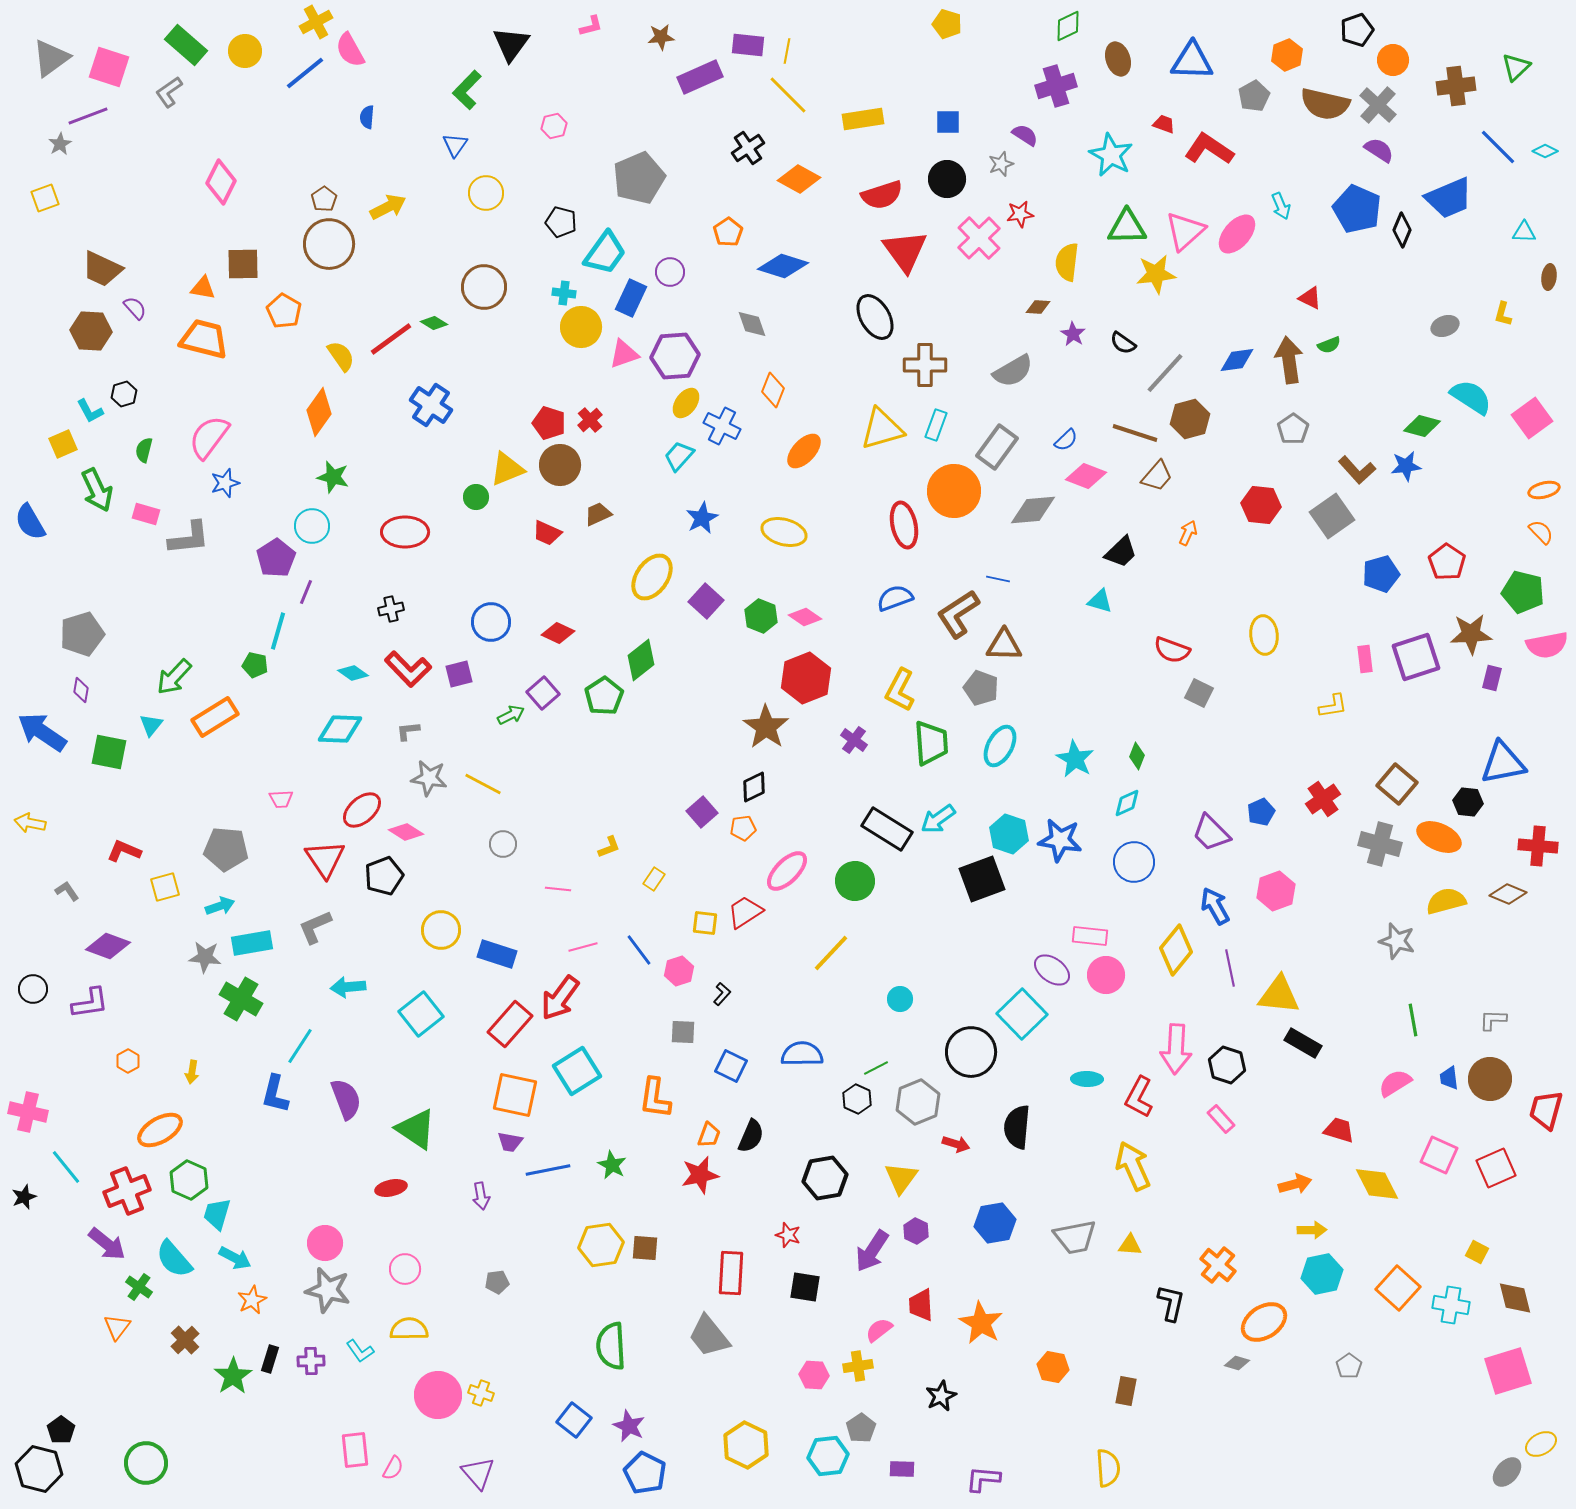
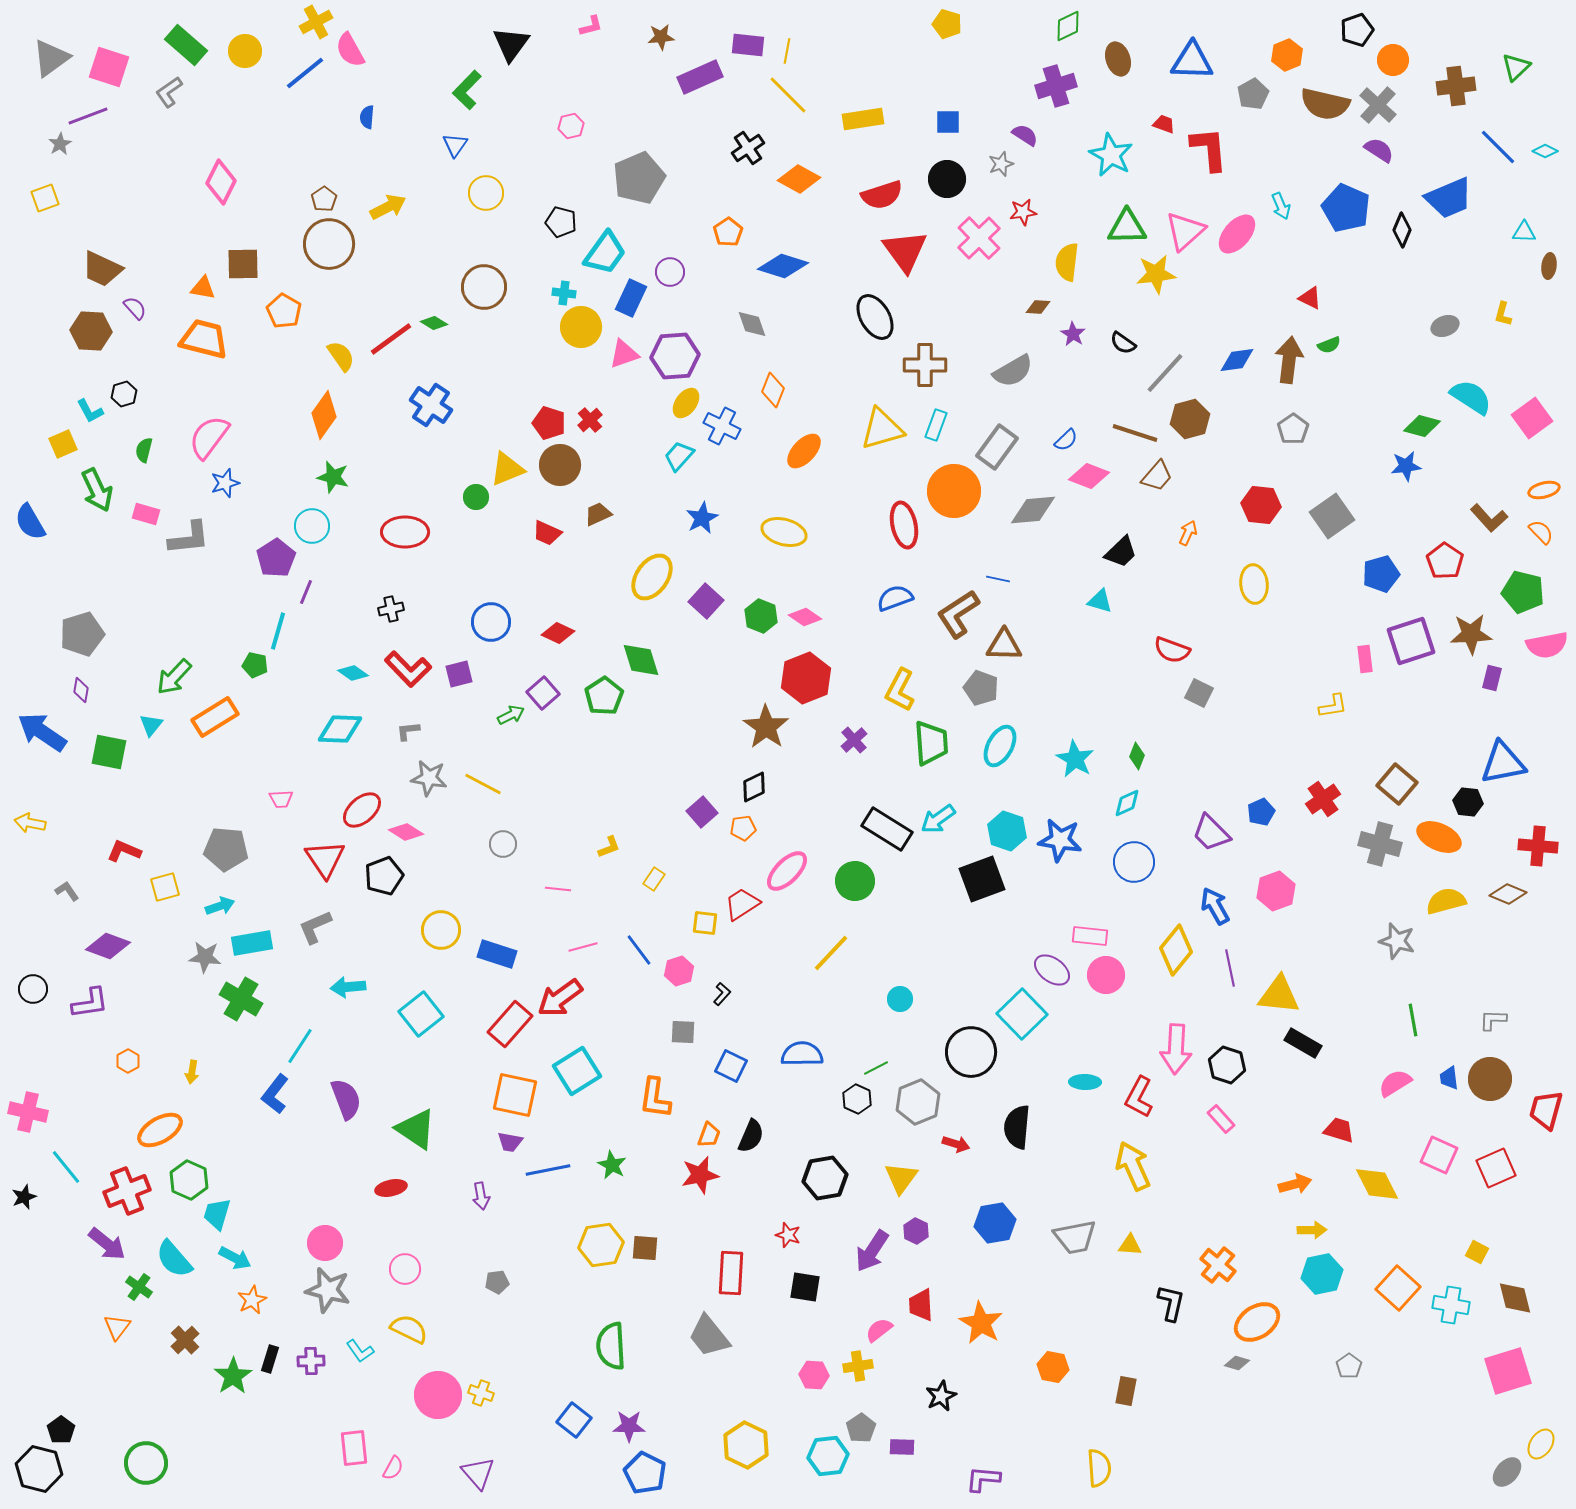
gray pentagon at (1254, 96): moved 1 px left, 2 px up
pink hexagon at (554, 126): moved 17 px right
red L-shape at (1209, 149): rotated 51 degrees clockwise
blue pentagon at (1357, 209): moved 11 px left, 1 px up
red star at (1020, 214): moved 3 px right, 2 px up
brown ellipse at (1549, 277): moved 11 px up
brown arrow at (1289, 360): rotated 15 degrees clockwise
orange diamond at (319, 412): moved 5 px right, 3 px down
brown L-shape at (1357, 470): moved 132 px right, 48 px down
pink diamond at (1086, 476): moved 3 px right
red pentagon at (1447, 562): moved 2 px left, 1 px up
yellow ellipse at (1264, 635): moved 10 px left, 51 px up
purple square at (1416, 657): moved 5 px left, 16 px up
green diamond at (641, 660): rotated 69 degrees counterclockwise
purple cross at (854, 740): rotated 12 degrees clockwise
cyan hexagon at (1009, 834): moved 2 px left, 3 px up
red trapezoid at (745, 912): moved 3 px left, 8 px up
red arrow at (560, 998): rotated 18 degrees clockwise
cyan ellipse at (1087, 1079): moved 2 px left, 3 px down
blue L-shape at (275, 1094): rotated 24 degrees clockwise
orange ellipse at (1264, 1322): moved 7 px left
yellow semicircle at (409, 1329): rotated 27 degrees clockwise
purple star at (629, 1426): rotated 24 degrees counterclockwise
yellow ellipse at (1541, 1444): rotated 28 degrees counterclockwise
pink rectangle at (355, 1450): moved 1 px left, 2 px up
yellow semicircle at (1108, 1468): moved 9 px left
purple rectangle at (902, 1469): moved 22 px up
